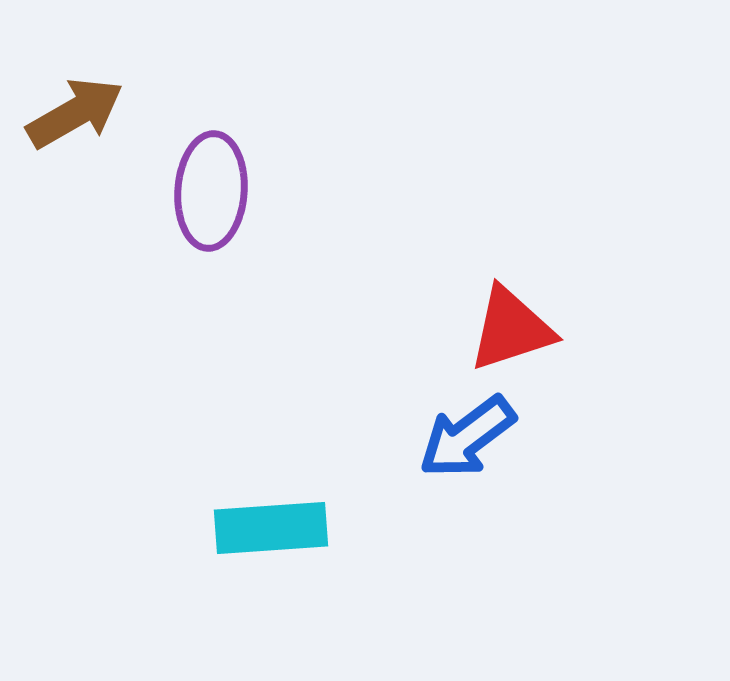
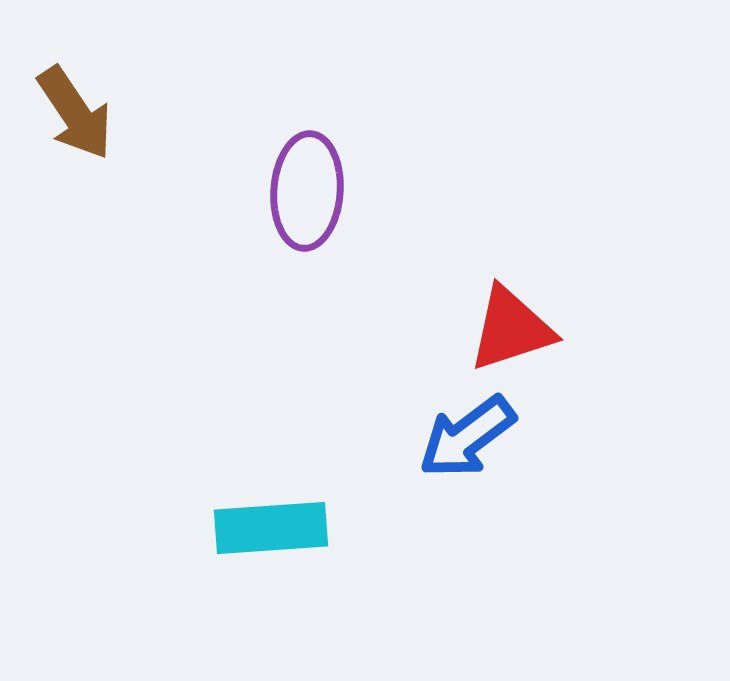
brown arrow: rotated 86 degrees clockwise
purple ellipse: moved 96 px right
